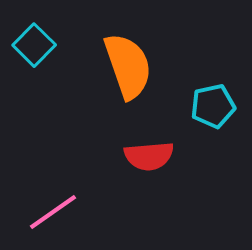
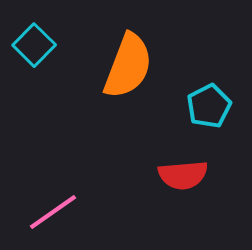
orange semicircle: rotated 40 degrees clockwise
cyan pentagon: moved 4 px left; rotated 15 degrees counterclockwise
red semicircle: moved 34 px right, 19 px down
